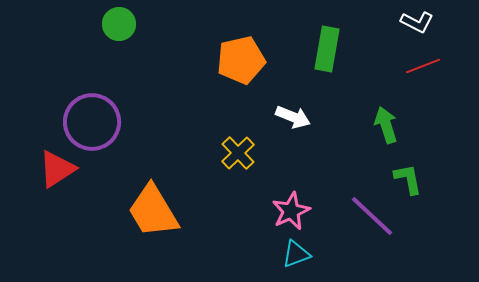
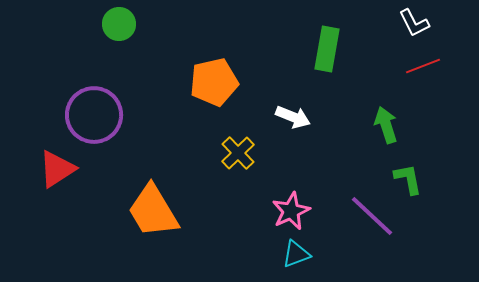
white L-shape: moved 3 px left, 1 px down; rotated 36 degrees clockwise
orange pentagon: moved 27 px left, 22 px down
purple circle: moved 2 px right, 7 px up
